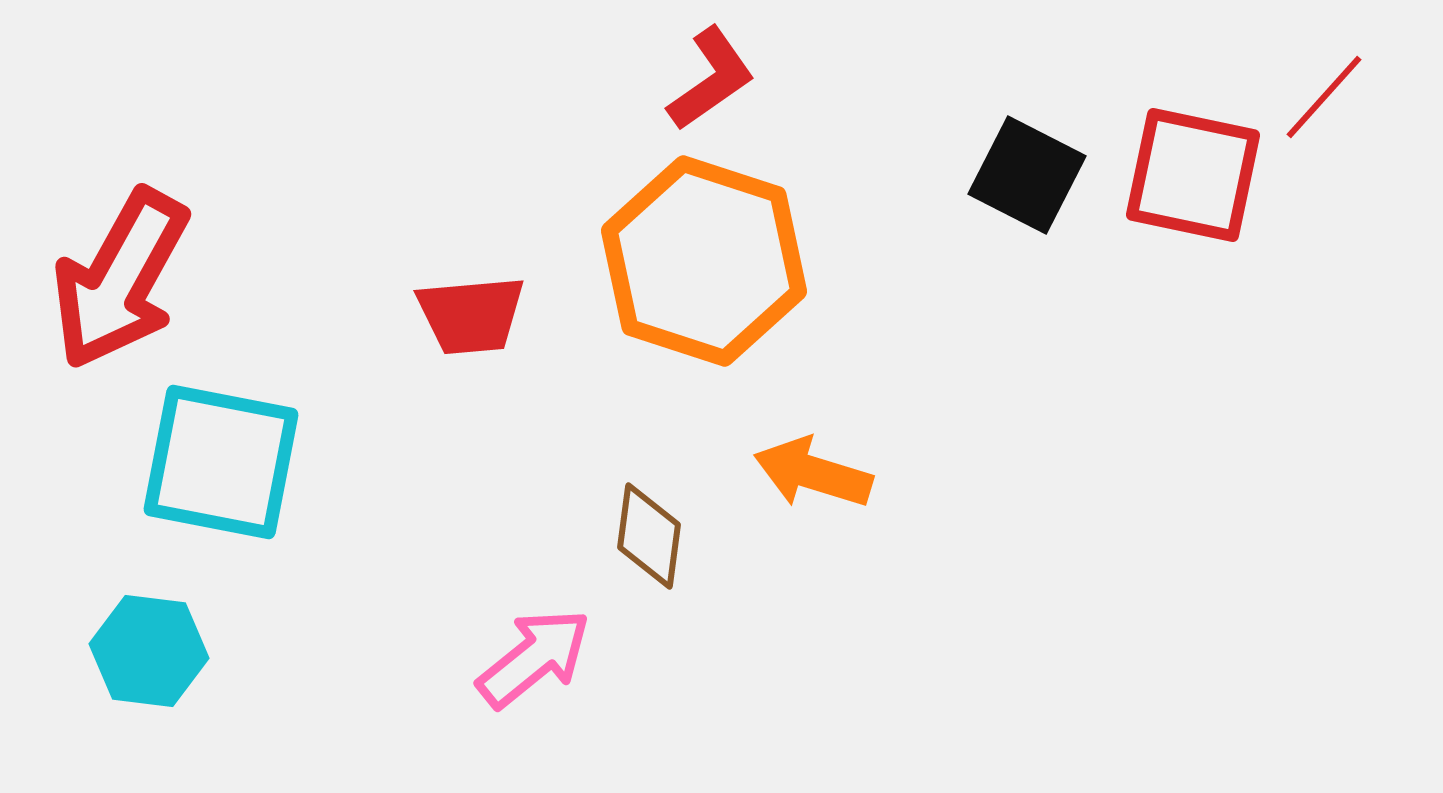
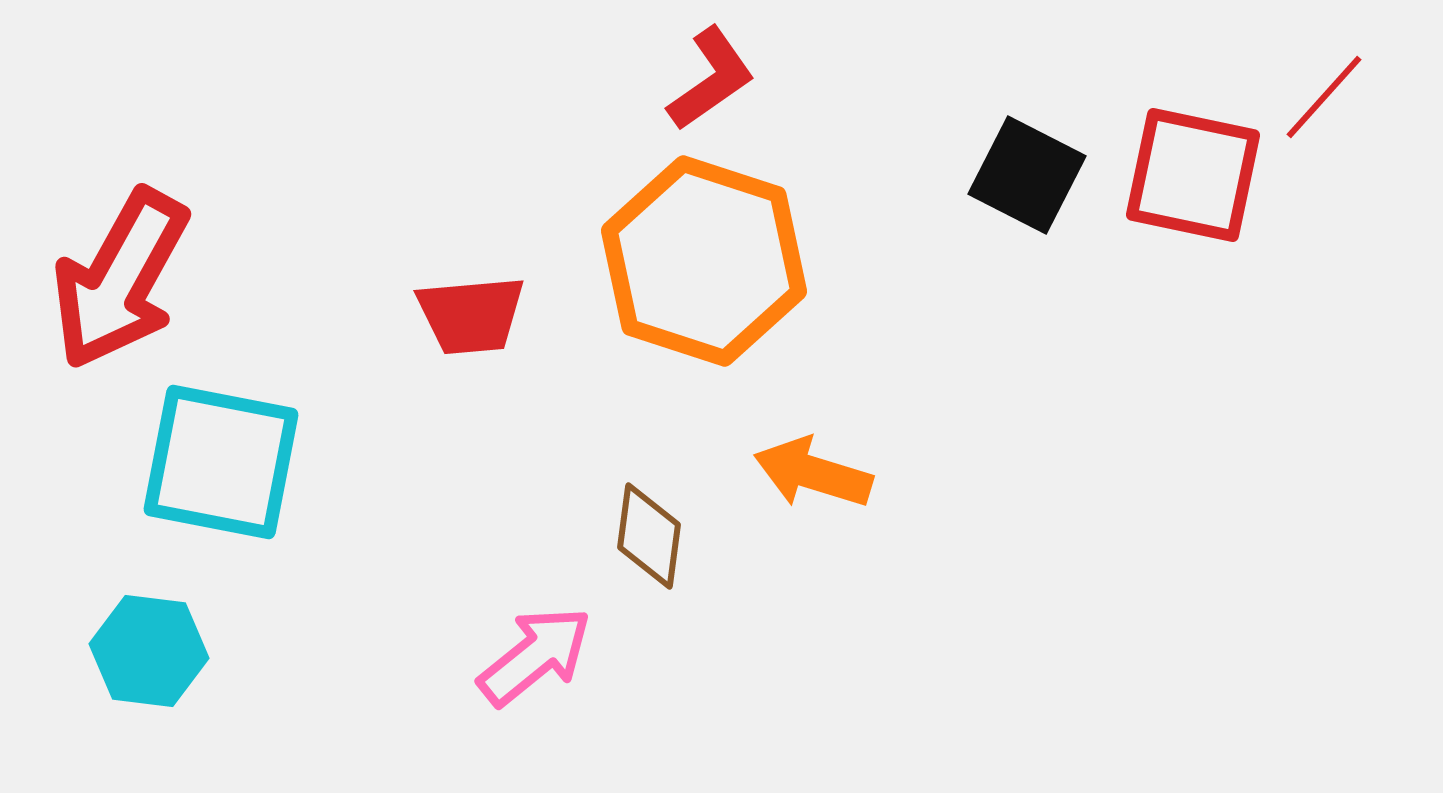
pink arrow: moved 1 px right, 2 px up
